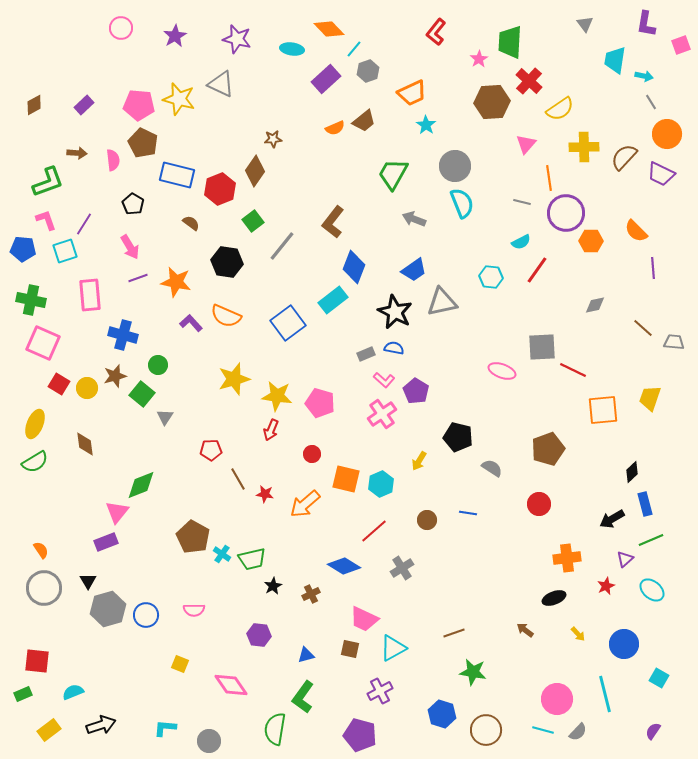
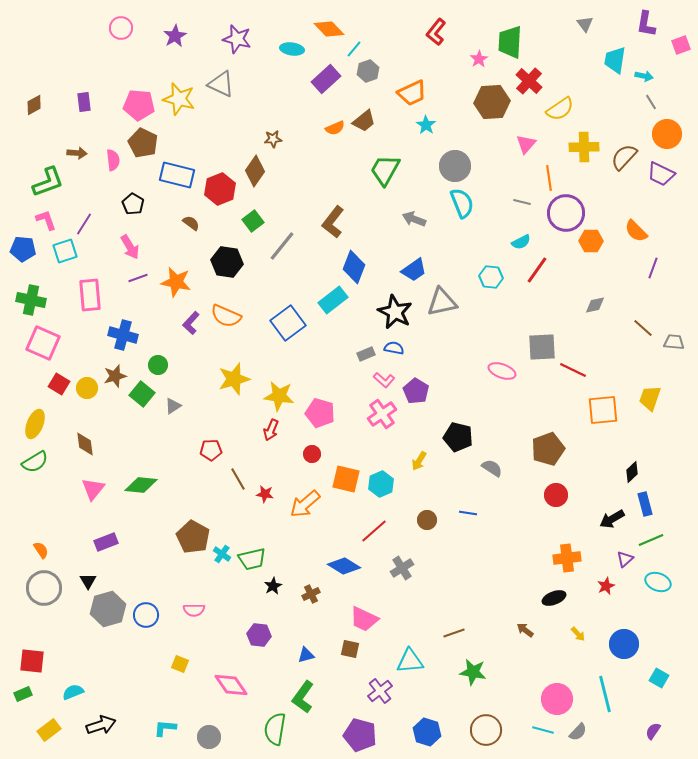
purple rectangle at (84, 105): moved 3 px up; rotated 54 degrees counterclockwise
green trapezoid at (393, 174): moved 8 px left, 4 px up
purple line at (653, 268): rotated 25 degrees clockwise
purple L-shape at (191, 323): rotated 95 degrees counterclockwise
yellow star at (277, 396): moved 2 px right
pink pentagon at (320, 403): moved 10 px down
gray triangle at (165, 417): moved 8 px right, 11 px up; rotated 24 degrees clockwise
green diamond at (141, 485): rotated 28 degrees clockwise
red circle at (539, 504): moved 17 px right, 9 px up
pink triangle at (117, 512): moved 24 px left, 23 px up
cyan ellipse at (652, 590): moved 6 px right, 8 px up; rotated 20 degrees counterclockwise
cyan triangle at (393, 648): moved 17 px right, 13 px down; rotated 24 degrees clockwise
red square at (37, 661): moved 5 px left
purple cross at (380, 691): rotated 10 degrees counterclockwise
blue hexagon at (442, 714): moved 15 px left, 18 px down
gray circle at (209, 741): moved 4 px up
